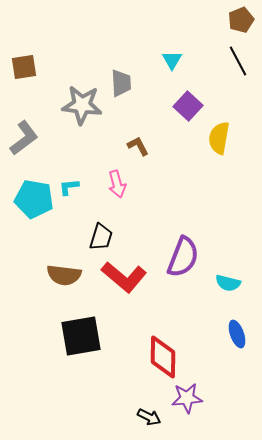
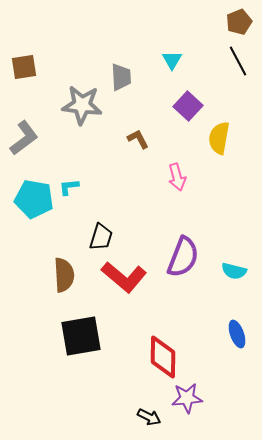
brown pentagon: moved 2 px left, 2 px down
gray trapezoid: moved 6 px up
brown L-shape: moved 7 px up
pink arrow: moved 60 px right, 7 px up
brown semicircle: rotated 100 degrees counterclockwise
cyan semicircle: moved 6 px right, 12 px up
